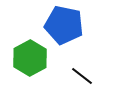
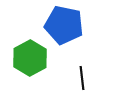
black line: moved 2 px down; rotated 45 degrees clockwise
